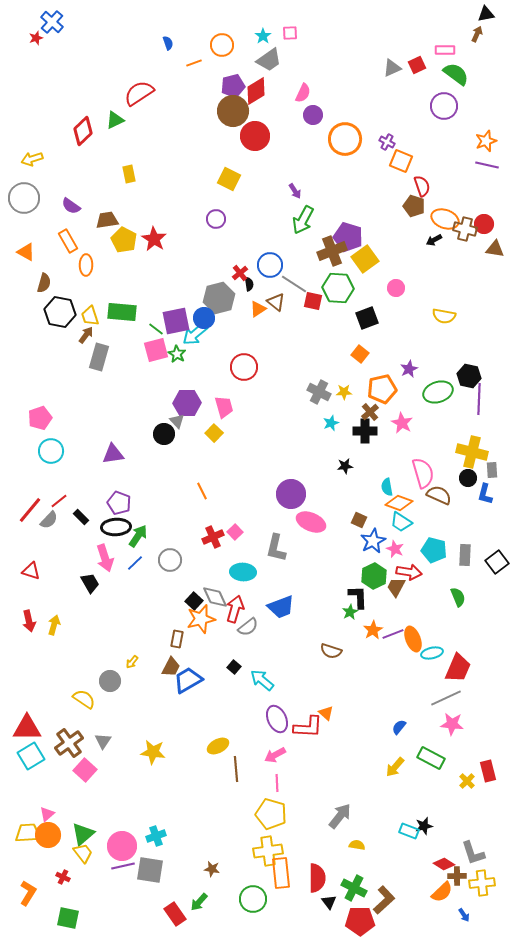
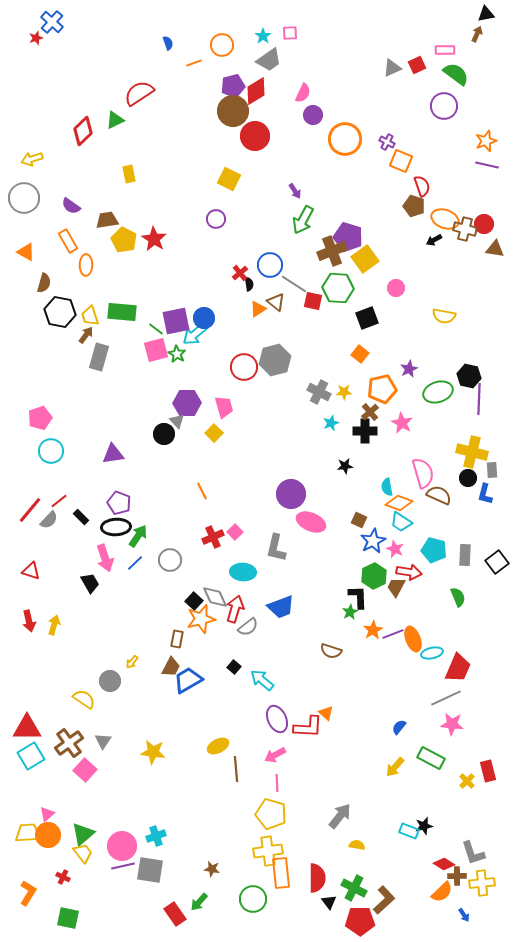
gray hexagon at (219, 298): moved 56 px right, 62 px down
